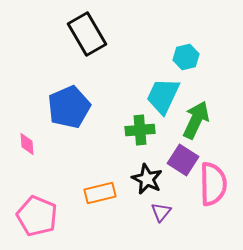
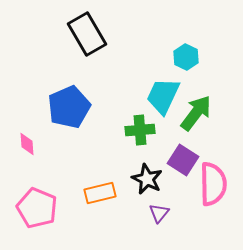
cyan hexagon: rotated 20 degrees counterclockwise
green arrow: moved 7 px up; rotated 12 degrees clockwise
purple triangle: moved 2 px left, 1 px down
pink pentagon: moved 8 px up
